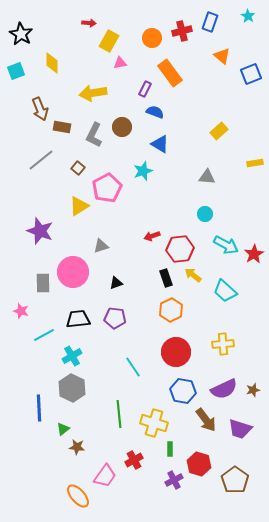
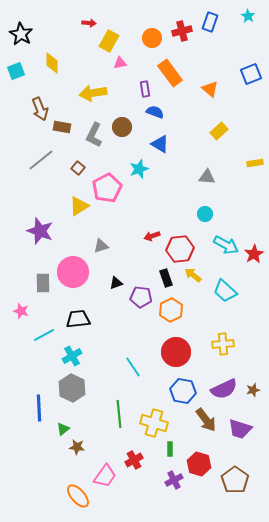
orange triangle at (222, 56): moved 12 px left, 33 px down
purple rectangle at (145, 89): rotated 35 degrees counterclockwise
cyan star at (143, 171): moved 4 px left, 2 px up
purple pentagon at (115, 318): moved 26 px right, 21 px up
